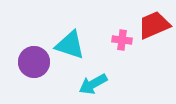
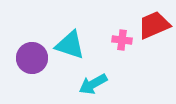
purple circle: moved 2 px left, 4 px up
